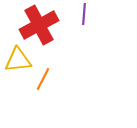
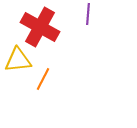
purple line: moved 4 px right
red cross: moved 1 px right, 2 px down; rotated 33 degrees counterclockwise
